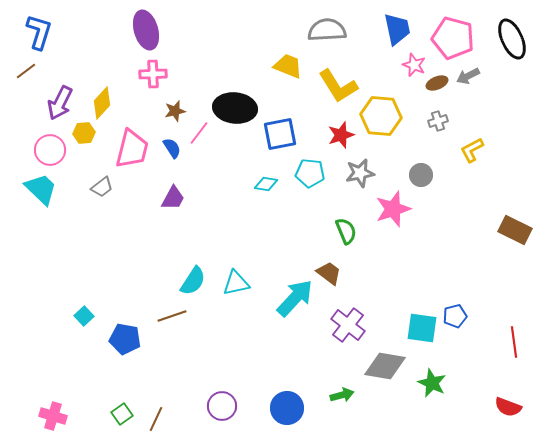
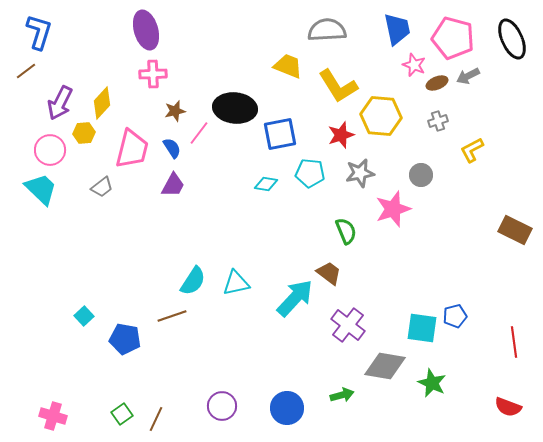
purple trapezoid at (173, 198): moved 13 px up
